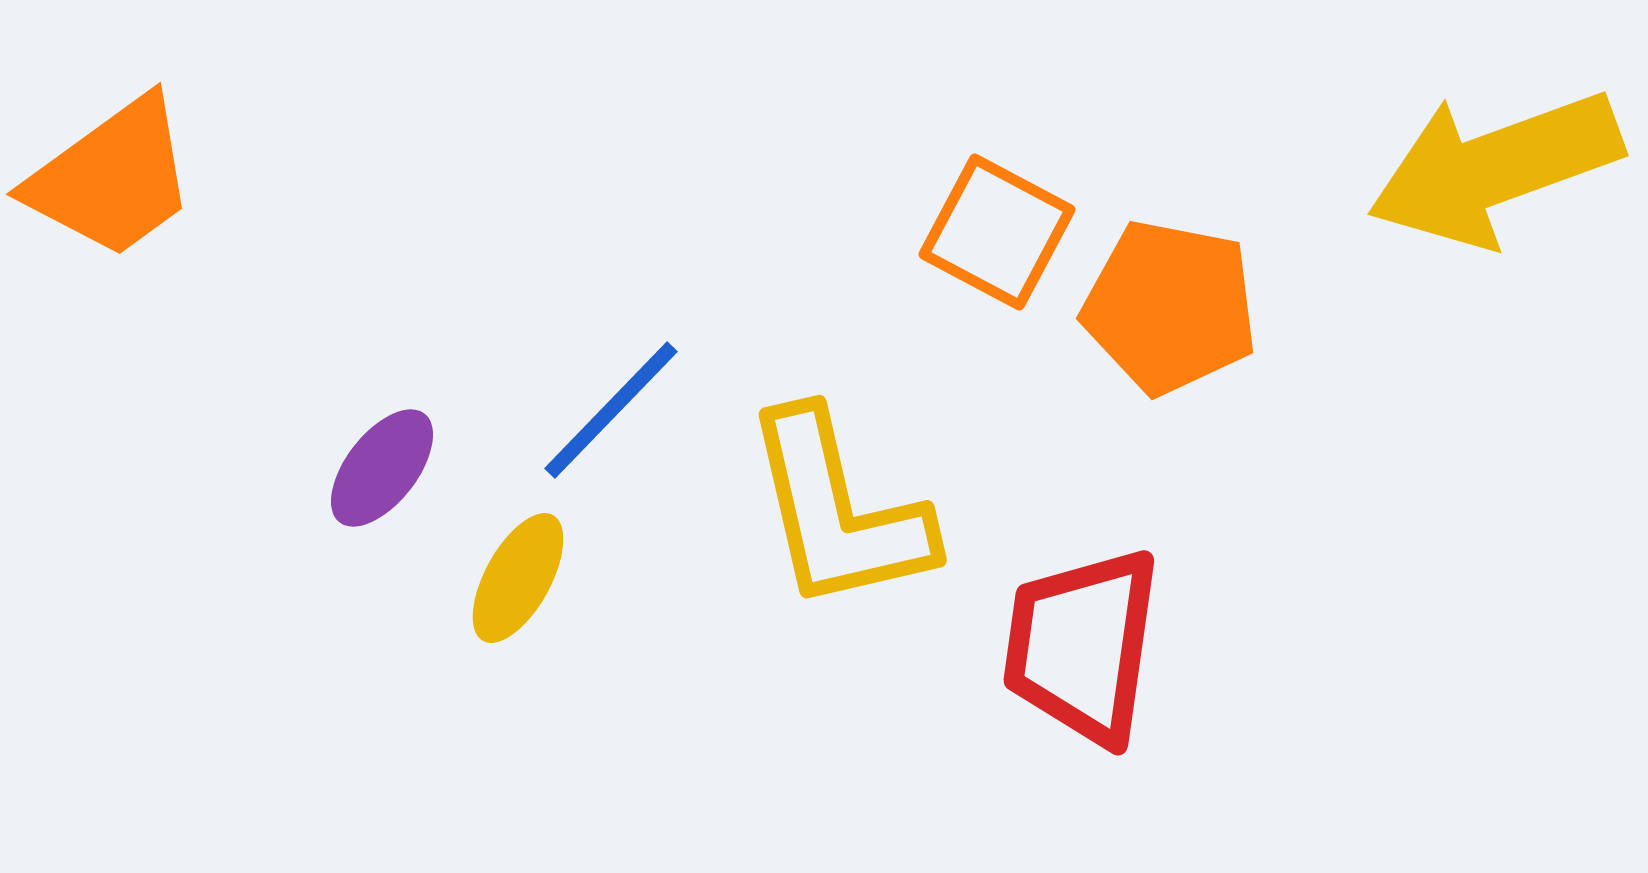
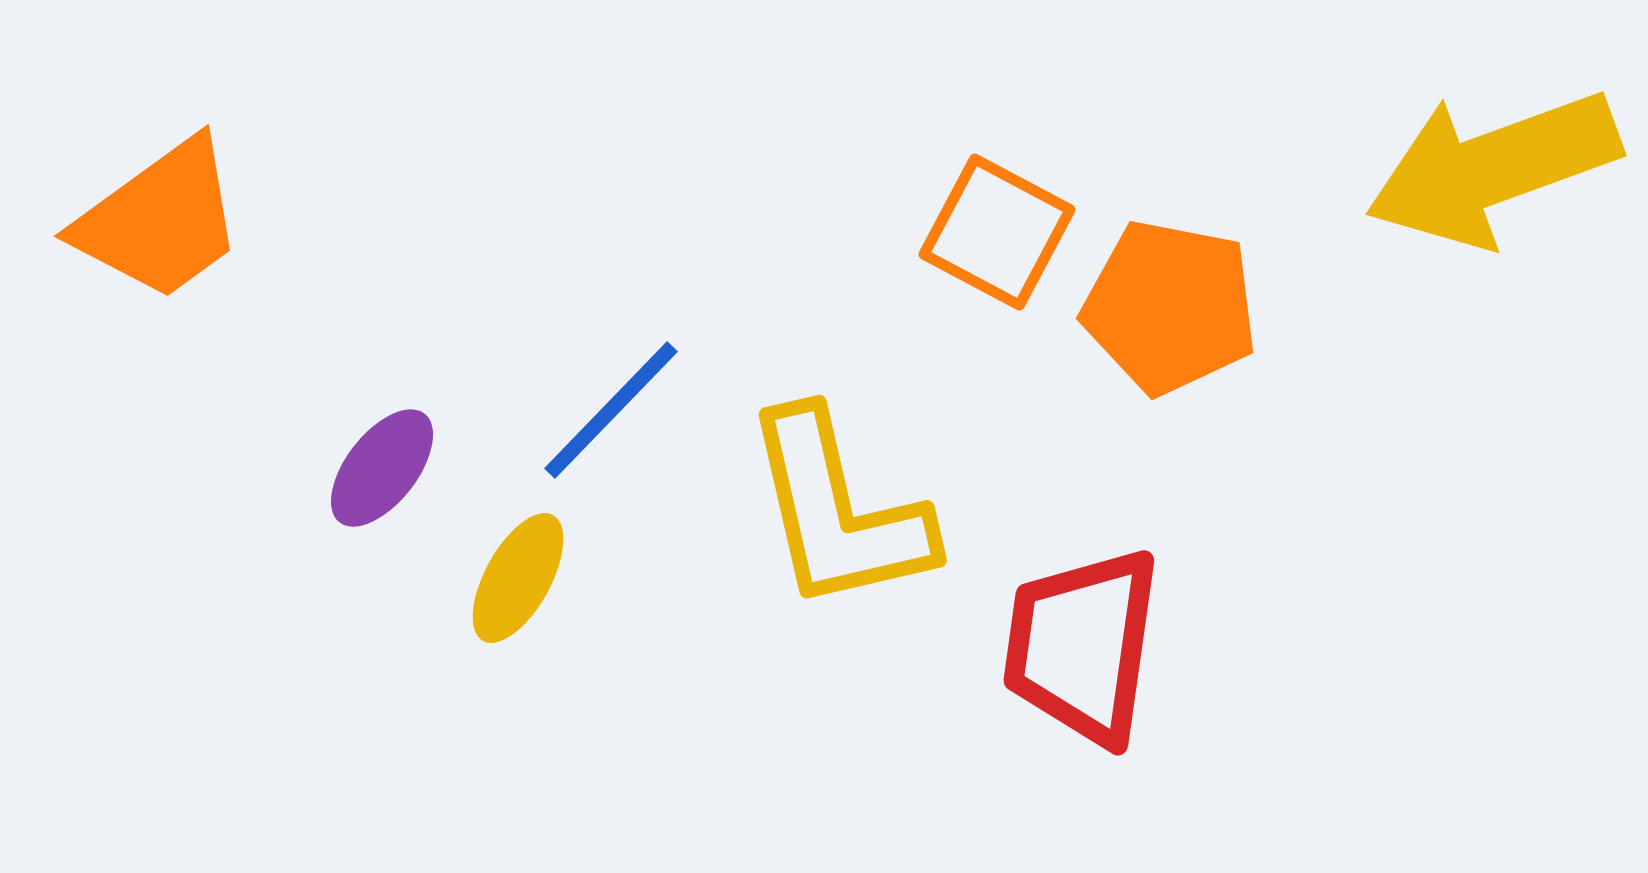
yellow arrow: moved 2 px left
orange trapezoid: moved 48 px right, 42 px down
